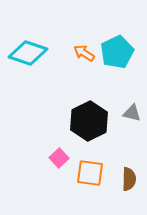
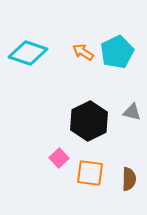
orange arrow: moved 1 px left, 1 px up
gray triangle: moved 1 px up
